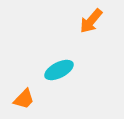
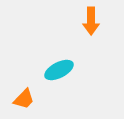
orange arrow: rotated 40 degrees counterclockwise
